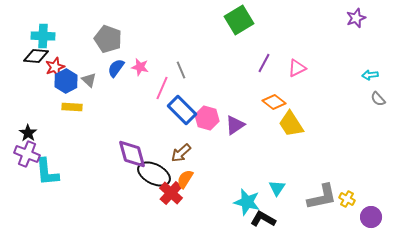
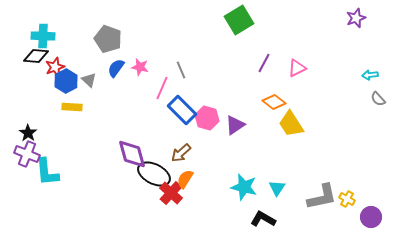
cyan star: moved 3 px left, 15 px up
